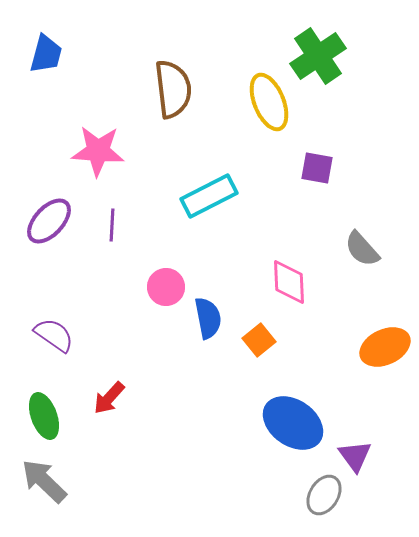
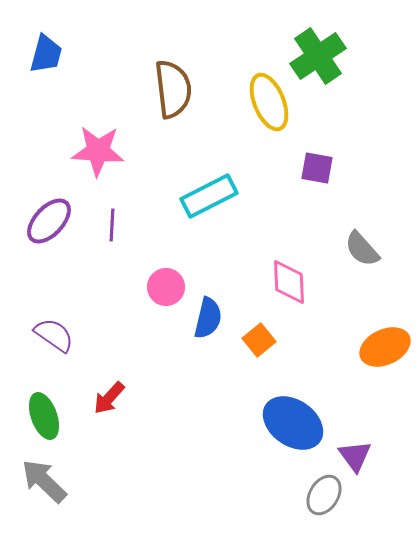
blue semicircle: rotated 24 degrees clockwise
